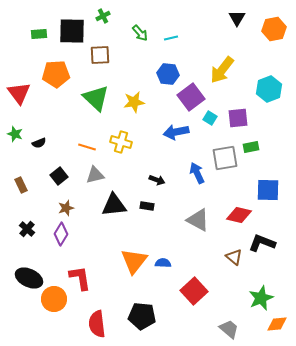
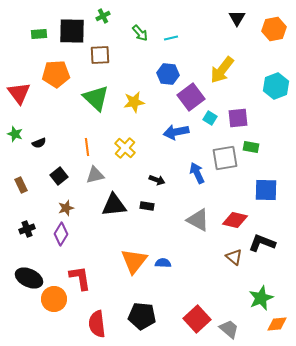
cyan hexagon at (269, 89): moved 7 px right, 3 px up
yellow cross at (121, 142): moved 4 px right, 6 px down; rotated 25 degrees clockwise
orange line at (87, 147): rotated 66 degrees clockwise
green rectangle at (251, 147): rotated 21 degrees clockwise
blue square at (268, 190): moved 2 px left
red diamond at (239, 215): moved 4 px left, 5 px down
black cross at (27, 229): rotated 28 degrees clockwise
red square at (194, 291): moved 3 px right, 28 px down
